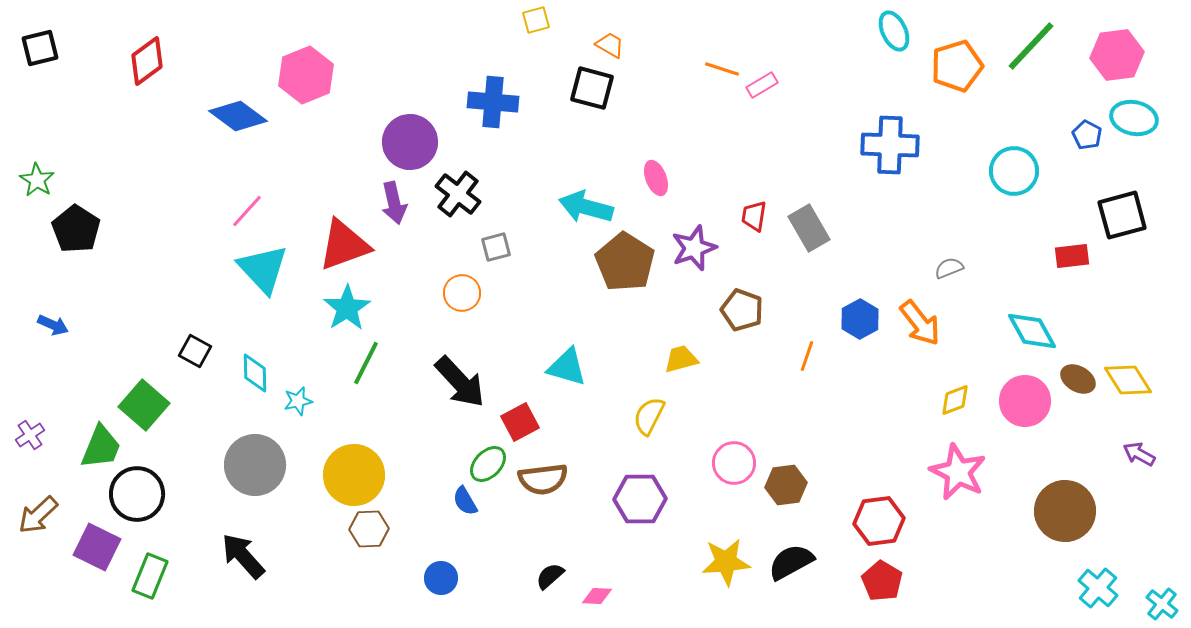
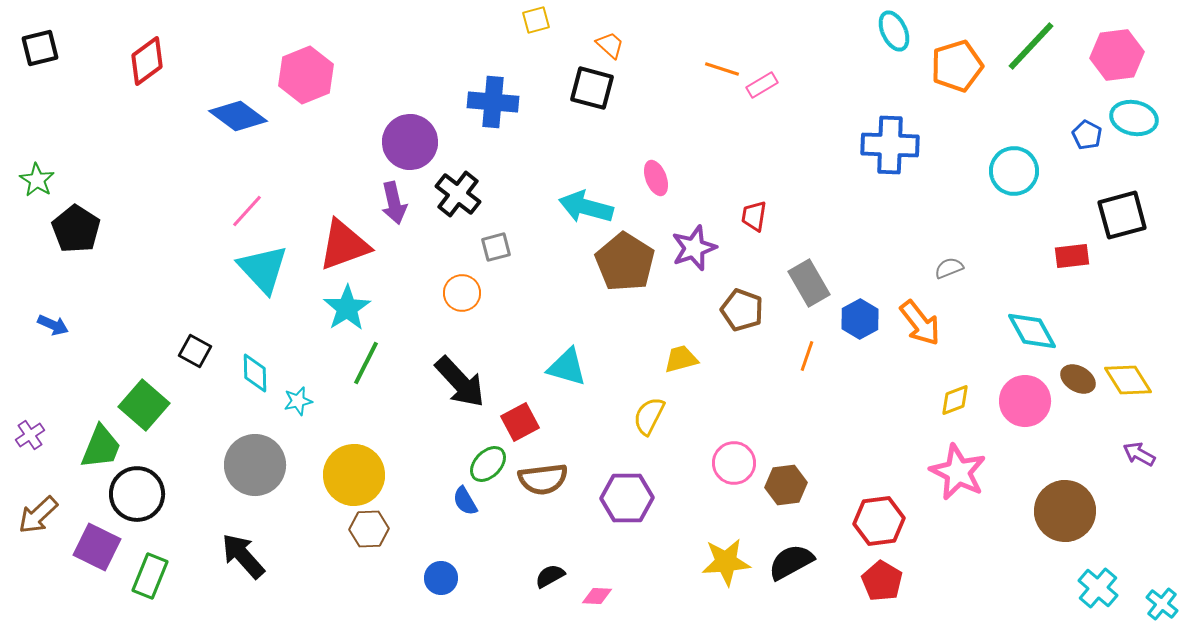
orange trapezoid at (610, 45): rotated 12 degrees clockwise
gray rectangle at (809, 228): moved 55 px down
purple hexagon at (640, 499): moved 13 px left, 1 px up
black semicircle at (550, 576): rotated 12 degrees clockwise
